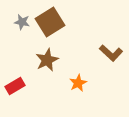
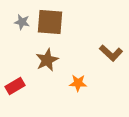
brown square: rotated 36 degrees clockwise
orange star: rotated 30 degrees clockwise
